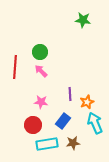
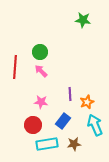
cyan arrow: moved 2 px down
brown star: moved 1 px right, 1 px down
